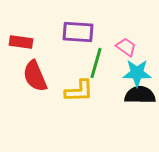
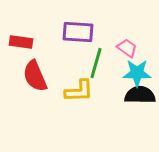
pink trapezoid: moved 1 px right, 1 px down
